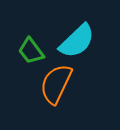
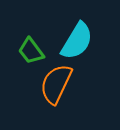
cyan semicircle: rotated 15 degrees counterclockwise
